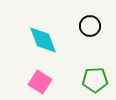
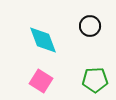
pink square: moved 1 px right, 1 px up
